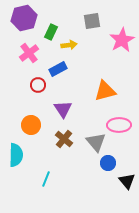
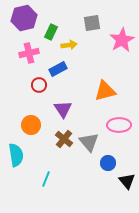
gray square: moved 2 px down
pink cross: rotated 24 degrees clockwise
red circle: moved 1 px right
gray triangle: moved 7 px left
cyan semicircle: rotated 10 degrees counterclockwise
